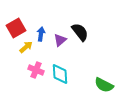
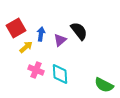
black semicircle: moved 1 px left, 1 px up
